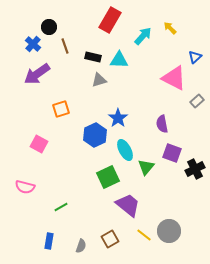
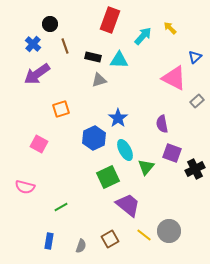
red rectangle: rotated 10 degrees counterclockwise
black circle: moved 1 px right, 3 px up
blue hexagon: moved 1 px left, 3 px down
